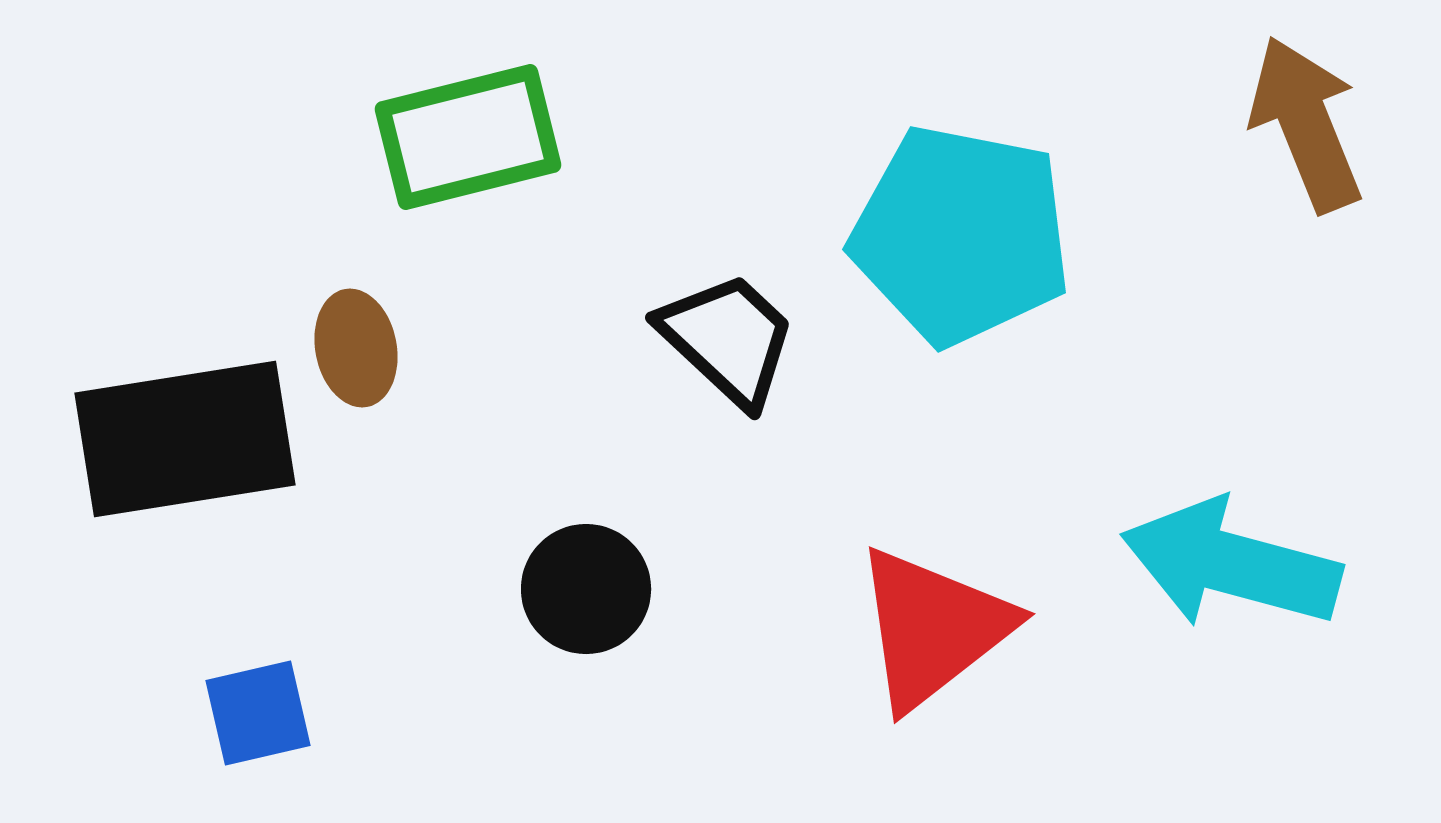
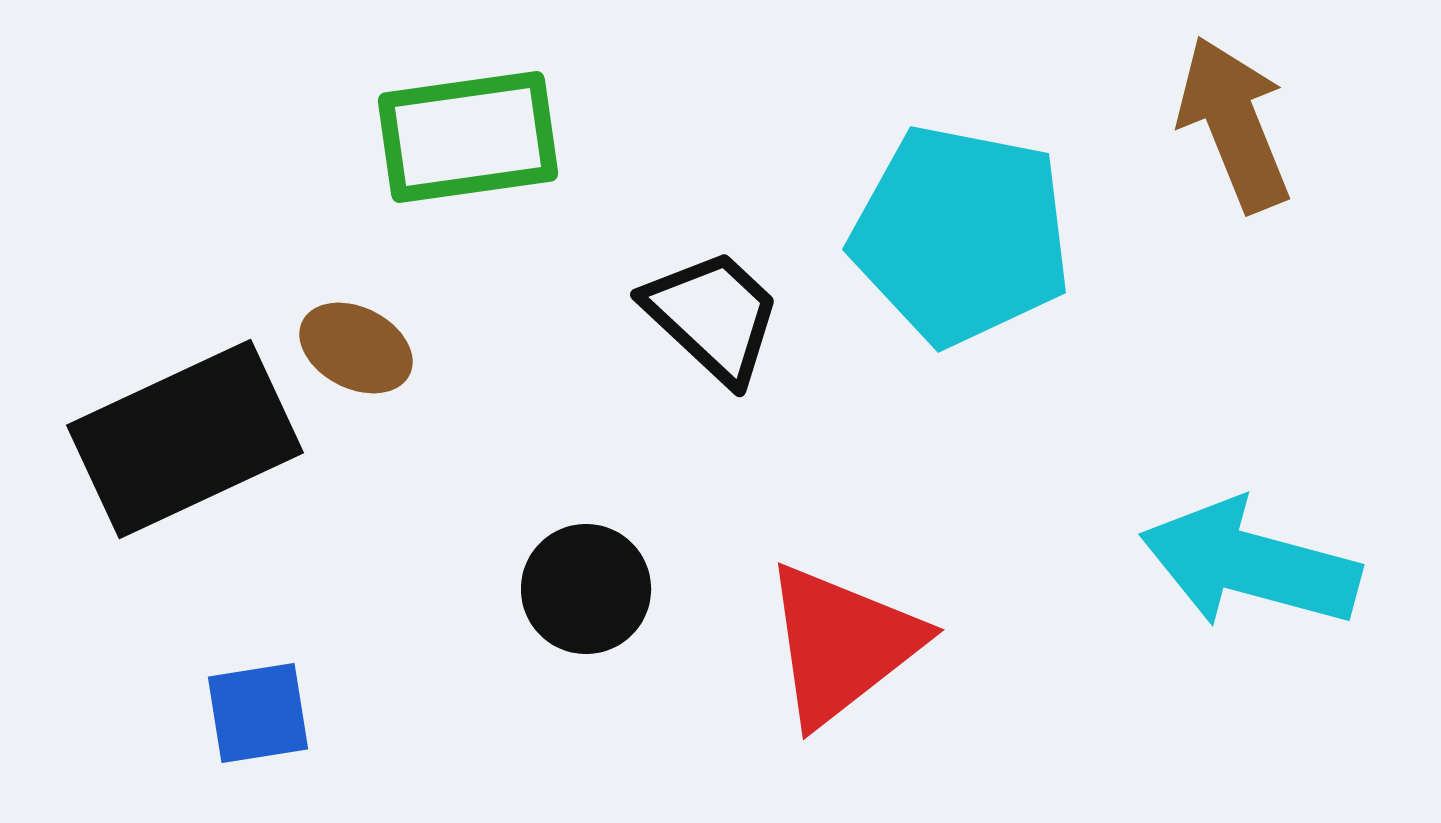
brown arrow: moved 72 px left
green rectangle: rotated 6 degrees clockwise
black trapezoid: moved 15 px left, 23 px up
brown ellipse: rotated 52 degrees counterclockwise
black rectangle: rotated 16 degrees counterclockwise
cyan arrow: moved 19 px right
red triangle: moved 91 px left, 16 px down
blue square: rotated 4 degrees clockwise
